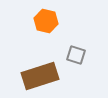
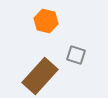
brown rectangle: rotated 30 degrees counterclockwise
